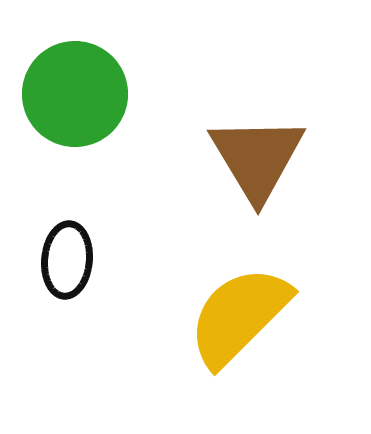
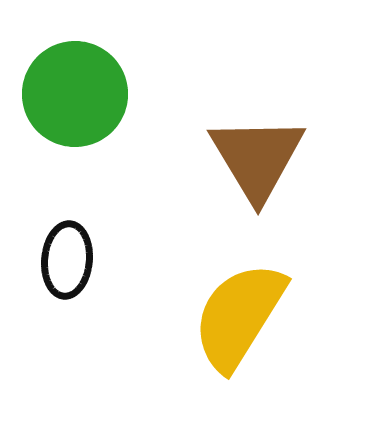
yellow semicircle: rotated 13 degrees counterclockwise
